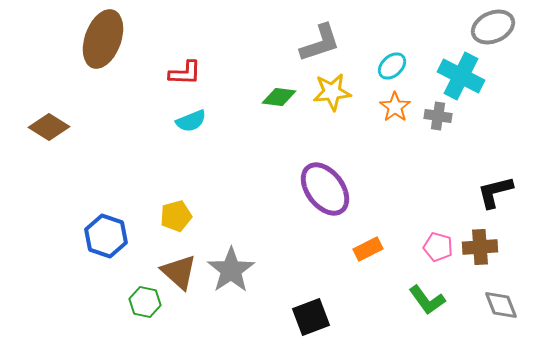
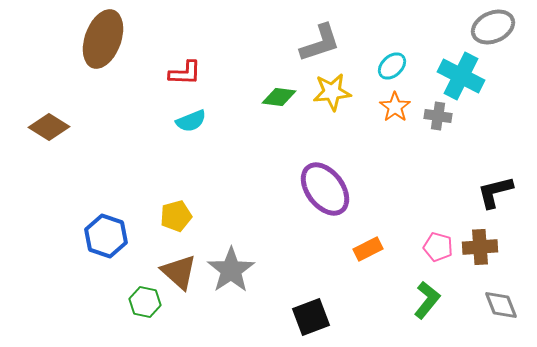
green L-shape: rotated 105 degrees counterclockwise
